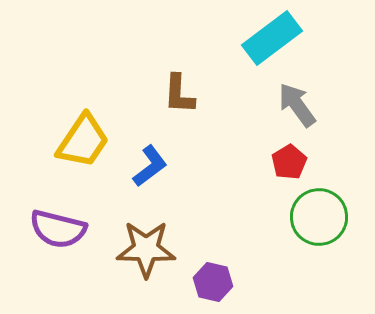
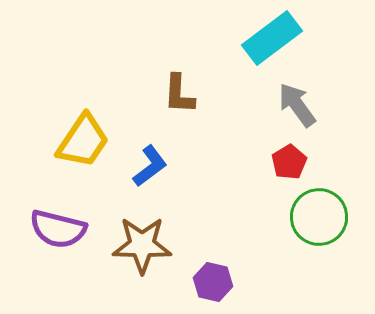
brown star: moved 4 px left, 4 px up
